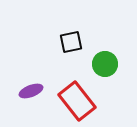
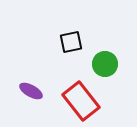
purple ellipse: rotated 50 degrees clockwise
red rectangle: moved 4 px right
